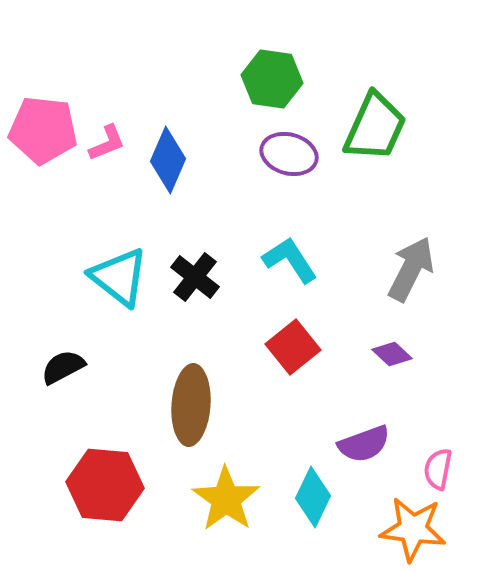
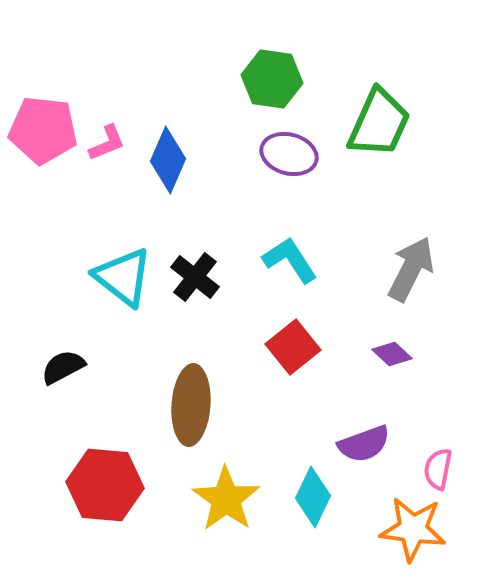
green trapezoid: moved 4 px right, 4 px up
cyan triangle: moved 4 px right
